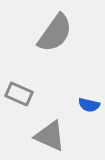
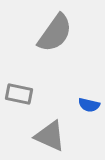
gray rectangle: rotated 12 degrees counterclockwise
